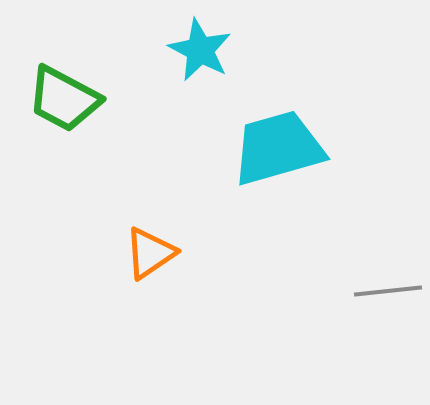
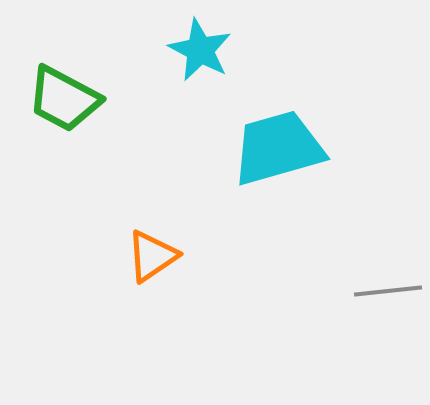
orange triangle: moved 2 px right, 3 px down
